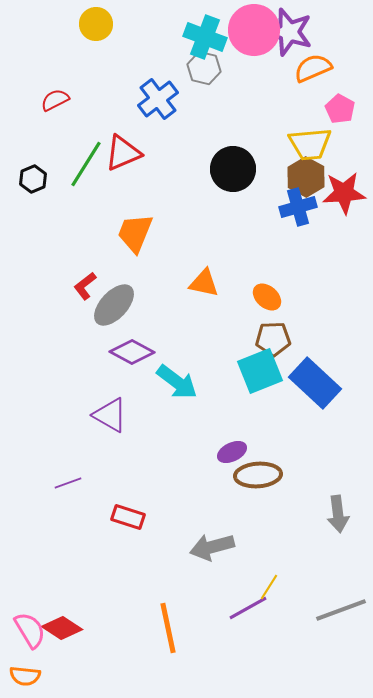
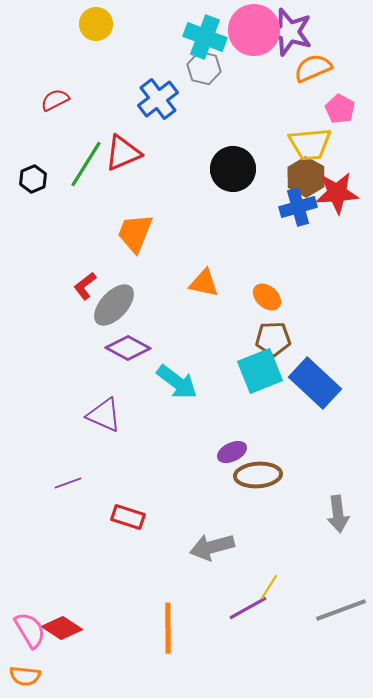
red star at (344, 193): moved 7 px left
purple diamond at (132, 352): moved 4 px left, 4 px up
purple triangle at (110, 415): moved 6 px left; rotated 6 degrees counterclockwise
orange line at (168, 628): rotated 12 degrees clockwise
